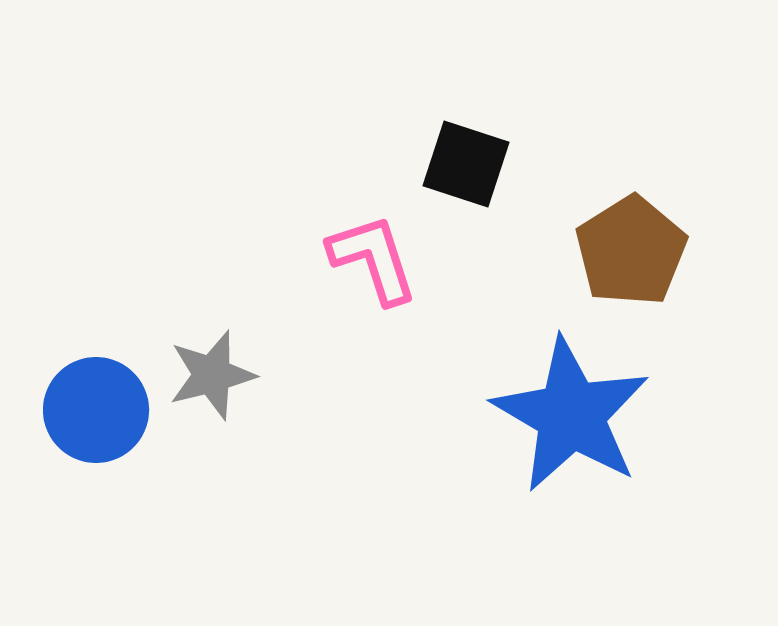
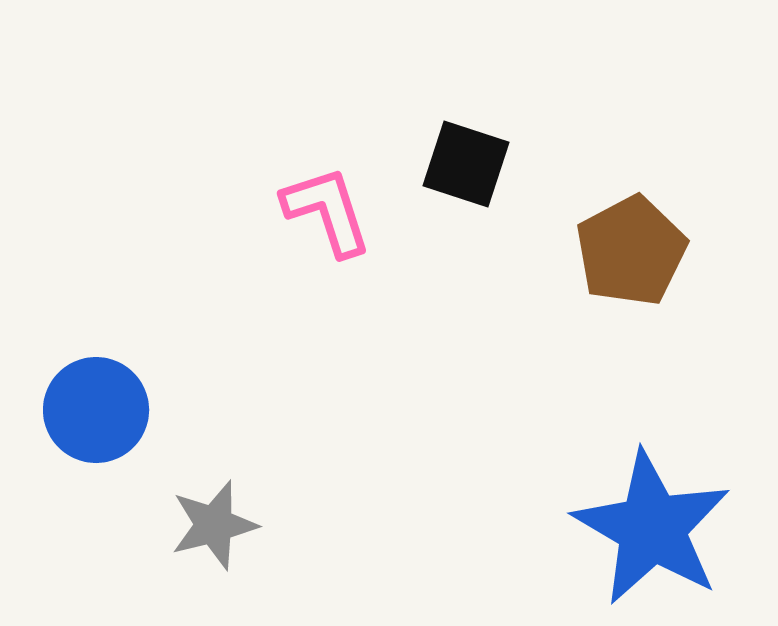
brown pentagon: rotated 4 degrees clockwise
pink L-shape: moved 46 px left, 48 px up
gray star: moved 2 px right, 150 px down
blue star: moved 81 px right, 113 px down
